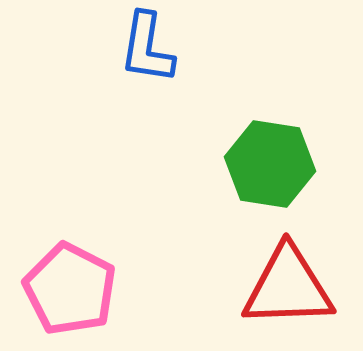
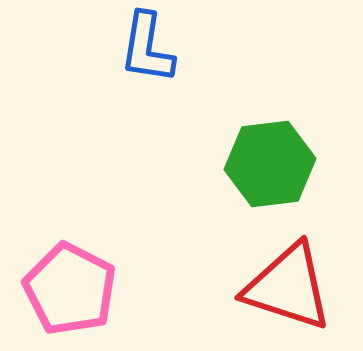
green hexagon: rotated 16 degrees counterclockwise
red triangle: rotated 20 degrees clockwise
